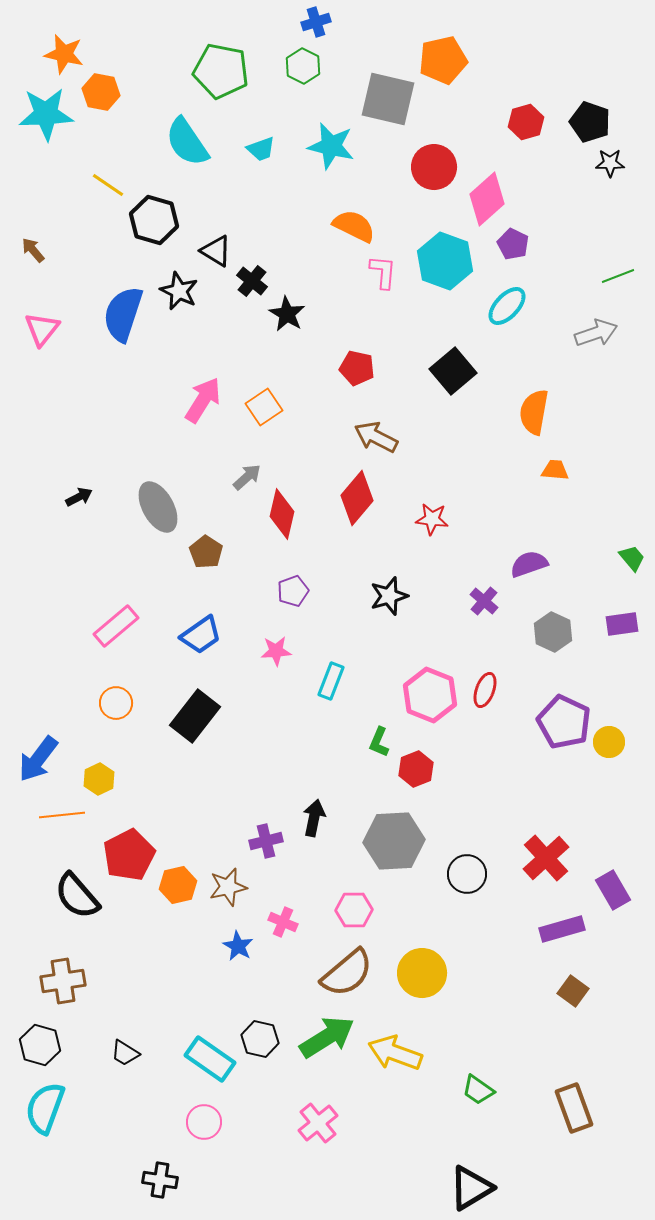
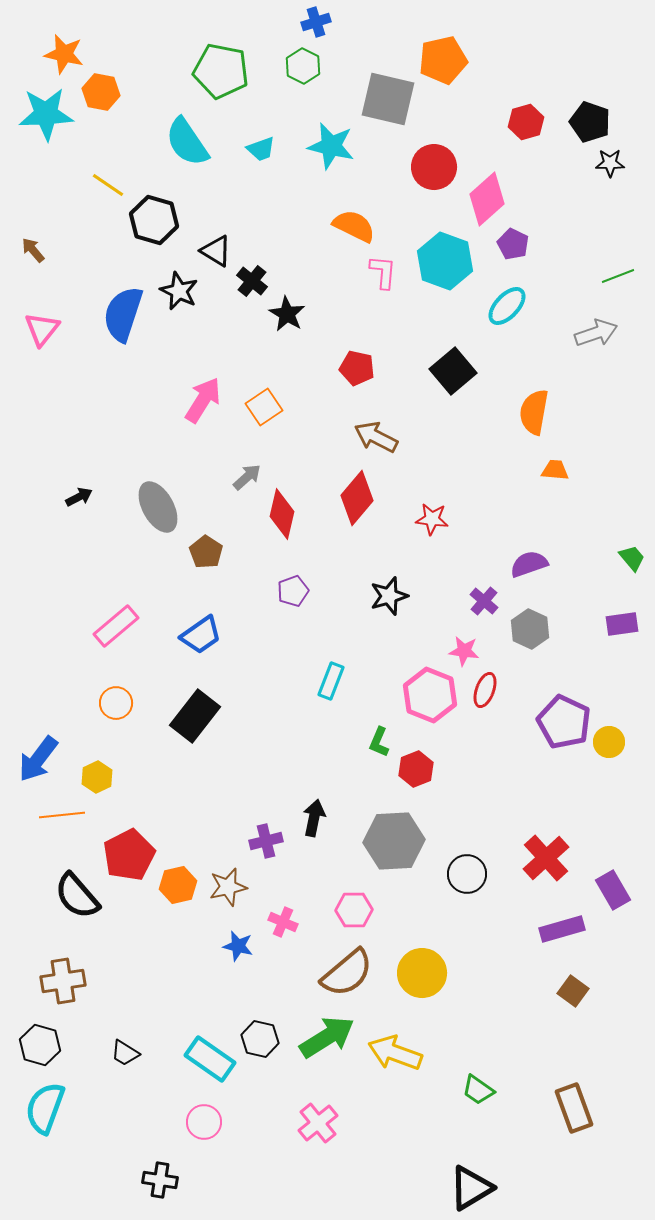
gray hexagon at (553, 632): moved 23 px left, 3 px up
pink star at (276, 651): moved 188 px right; rotated 12 degrees clockwise
yellow hexagon at (99, 779): moved 2 px left, 2 px up
blue star at (238, 946): rotated 16 degrees counterclockwise
